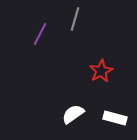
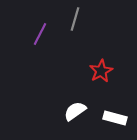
white semicircle: moved 2 px right, 3 px up
